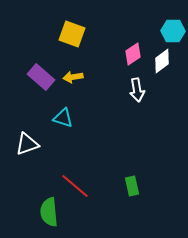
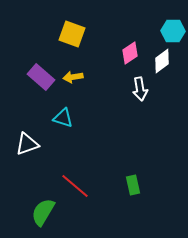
pink diamond: moved 3 px left, 1 px up
white arrow: moved 3 px right, 1 px up
green rectangle: moved 1 px right, 1 px up
green semicircle: moved 6 px left; rotated 36 degrees clockwise
